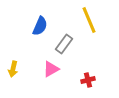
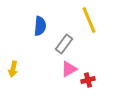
blue semicircle: rotated 18 degrees counterclockwise
pink triangle: moved 18 px right
